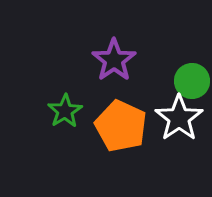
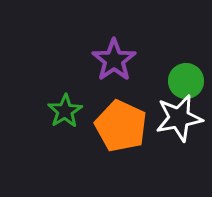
green circle: moved 6 px left
white star: rotated 24 degrees clockwise
